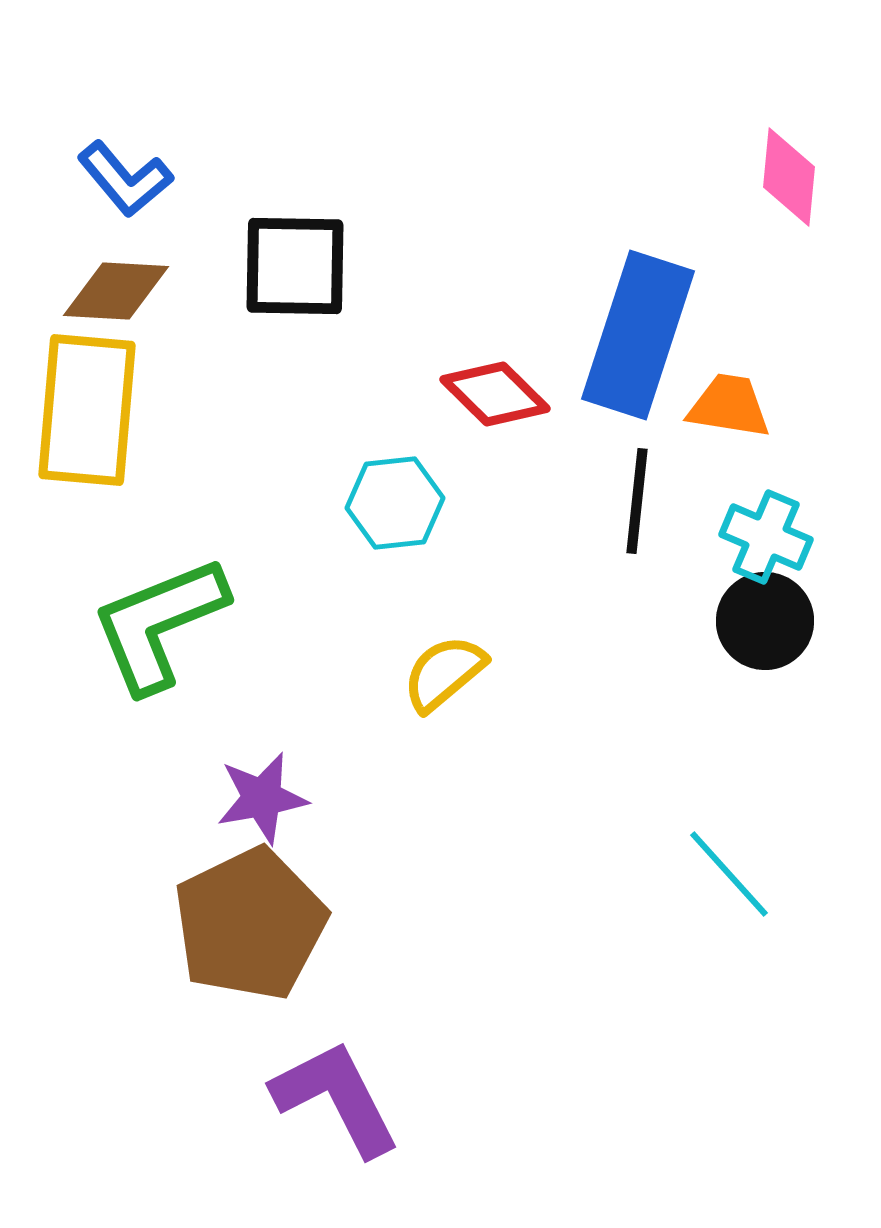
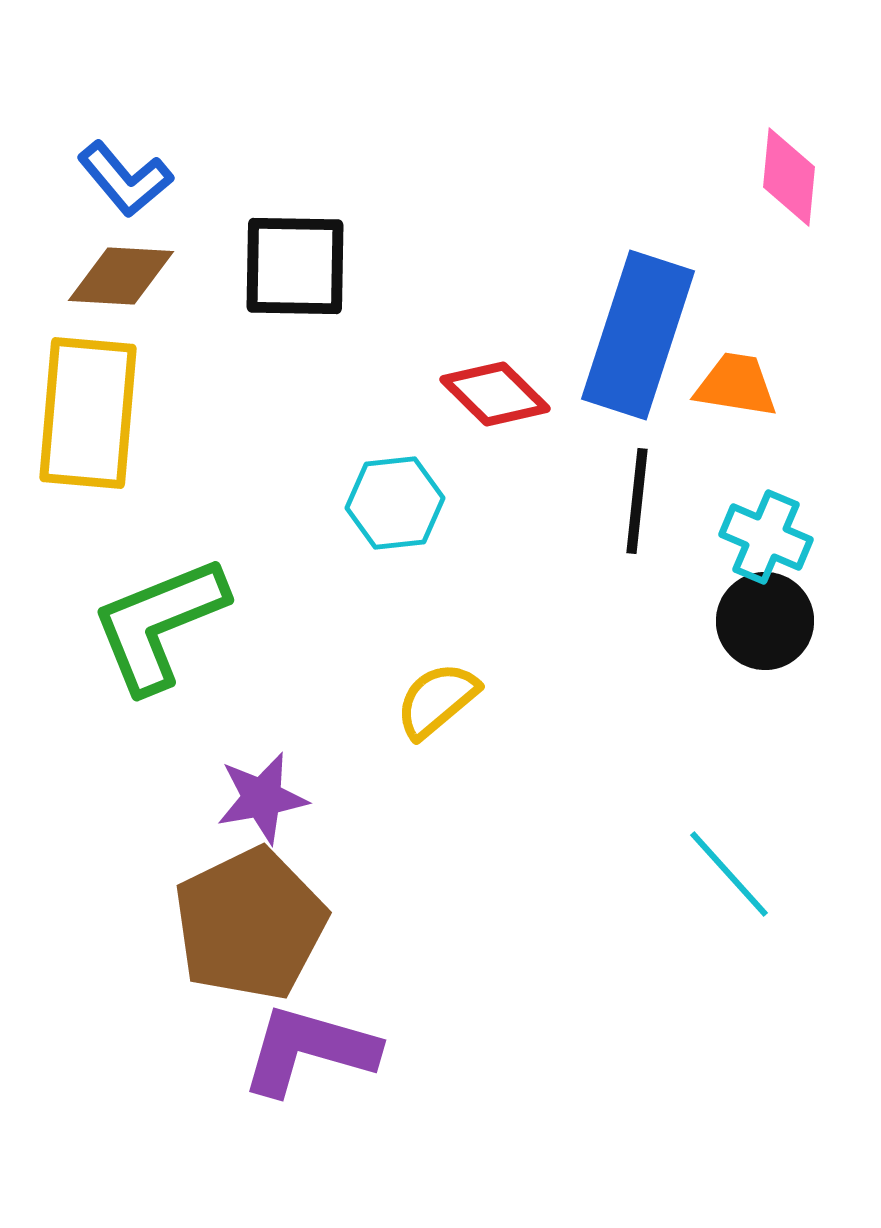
brown diamond: moved 5 px right, 15 px up
orange trapezoid: moved 7 px right, 21 px up
yellow rectangle: moved 1 px right, 3 px down
yellow semicircle: moved 7 px left, 27 px down
purple L-shape: moved 27 px left, 48 px up; rotated 47 degrees counterclockwise
